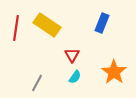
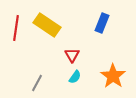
orange star: moved 1 px left, 4 px down
